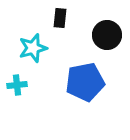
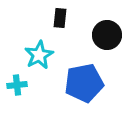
cyan star: moved 6 px right, 7 px down; rotated 12 degrees counterclockwise
blue pentagon: moved 1 px left, 1 px down
